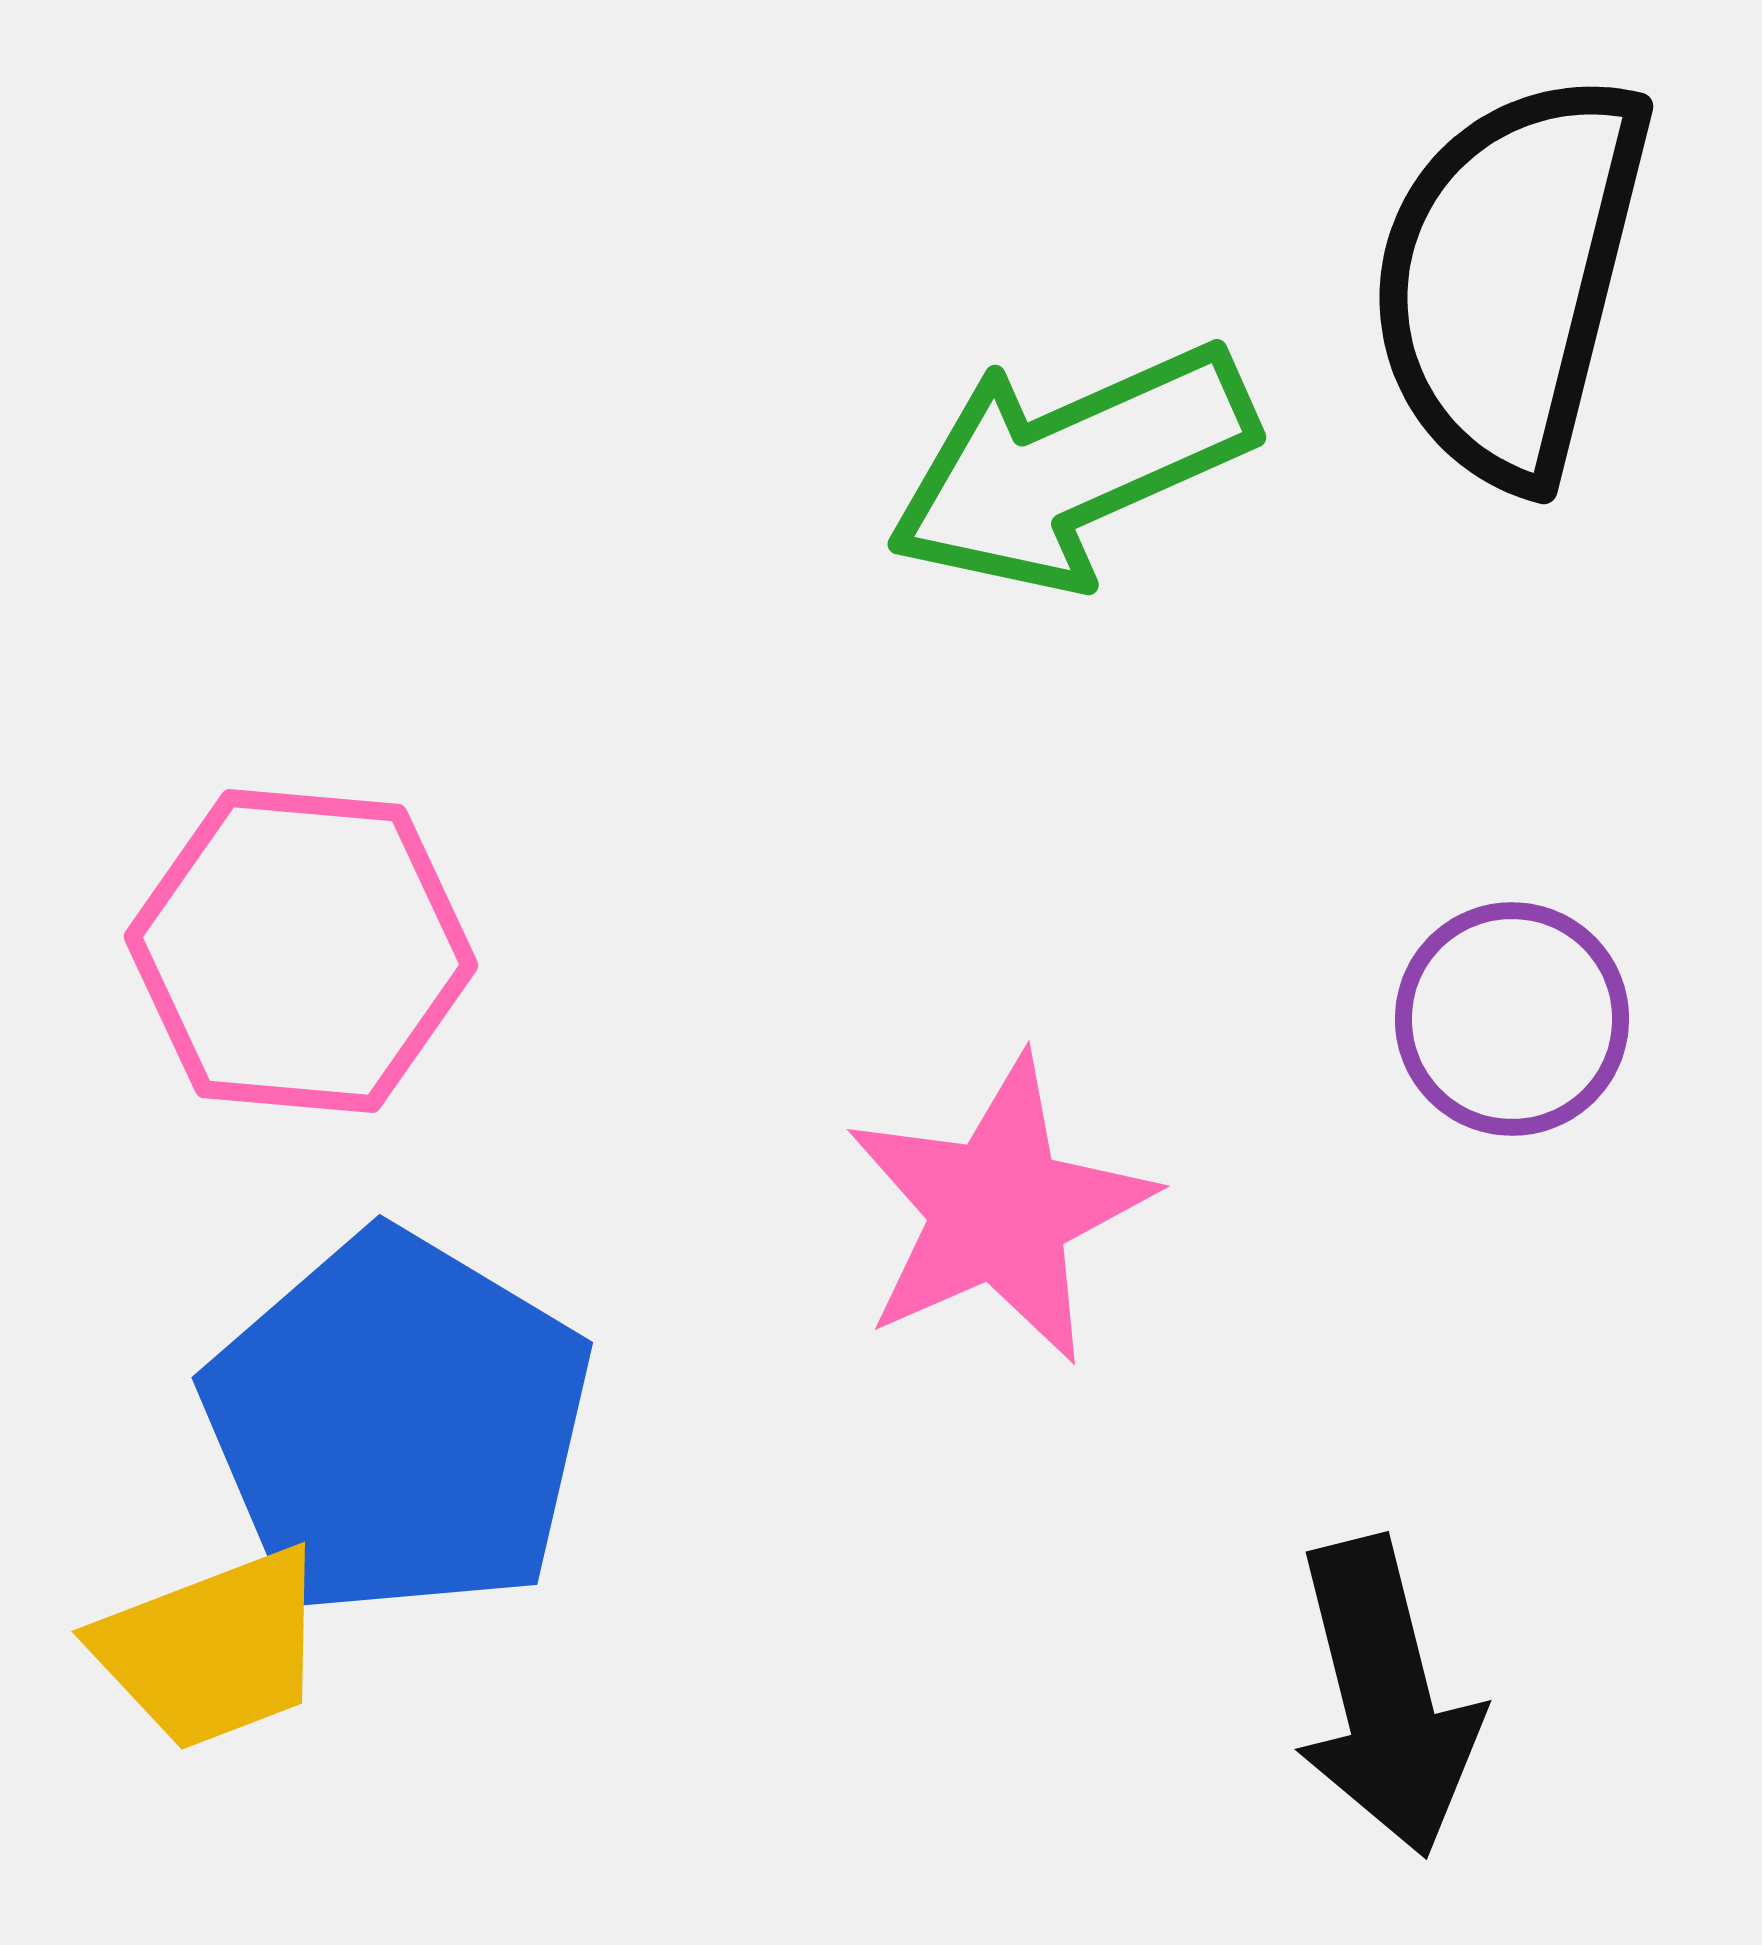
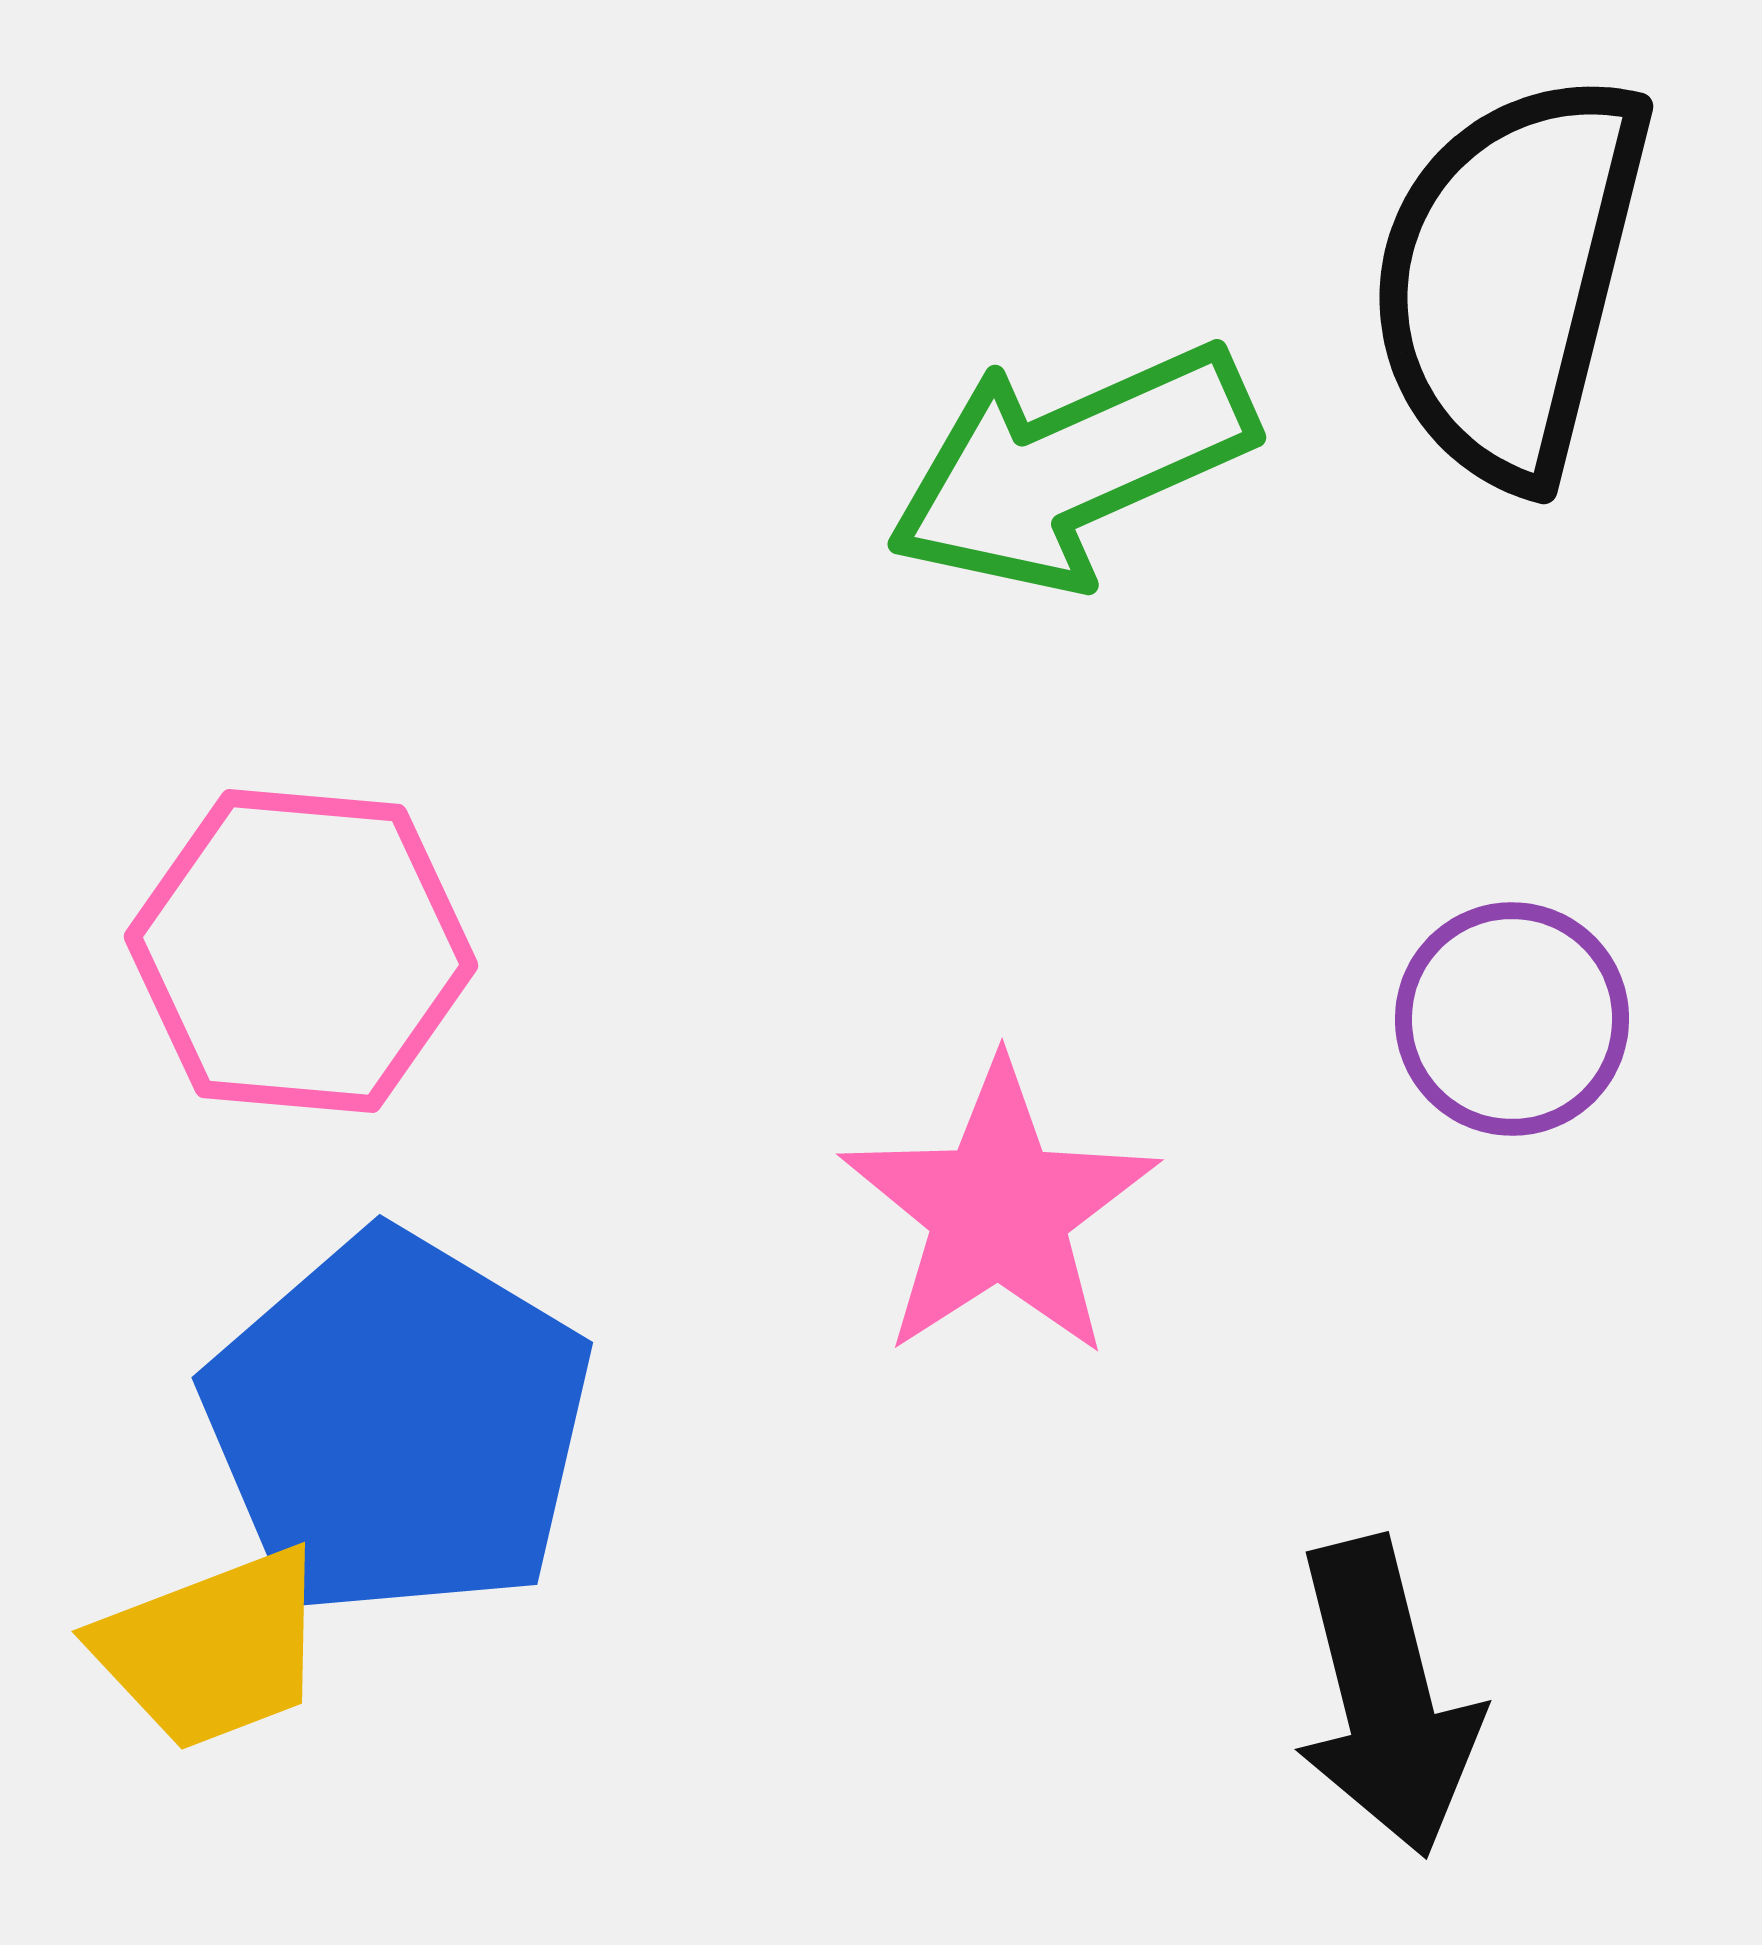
pink star: rotated 9 degrees counterclockwise
